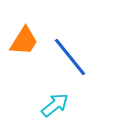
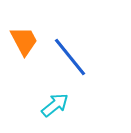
orange trapezoid: rotated 60 degrees counterclockwise
